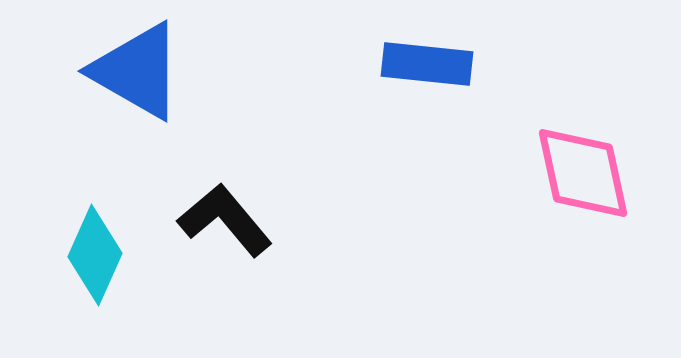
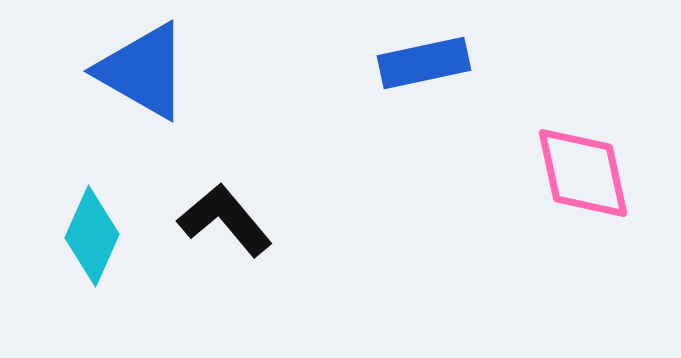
blue rectangle: moved 3 px left, 1 px up; rotated 18 degrees counterclockwise
blue triangle: moved 6 px right
cyan diamond: moved 3 px left, 19 px up
